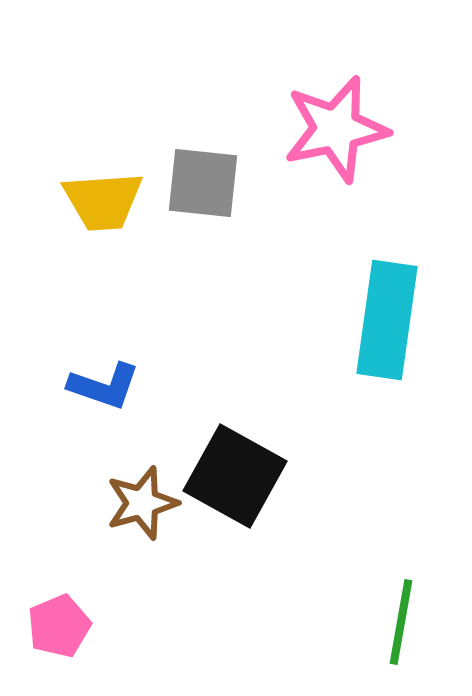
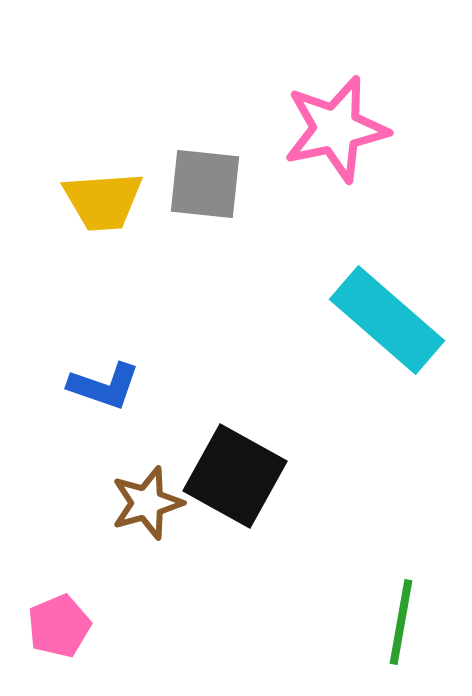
gray square: moved 2 px right, 1 px down
cyan rectangle: rotated 57 degrees counterclockwise
brown star: moved 5 px right
